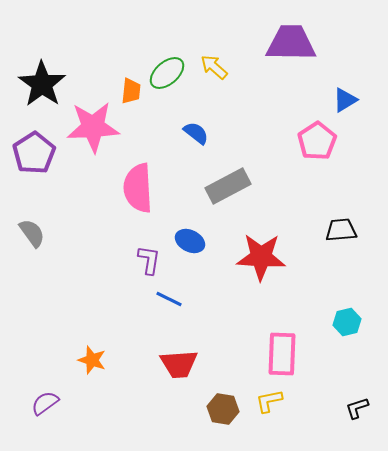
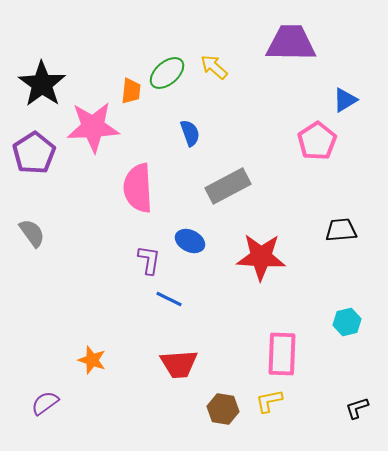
blue semicircle: moved 6 px left; rotated 32 degrees clockwise
